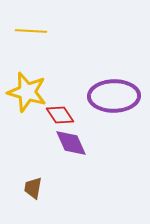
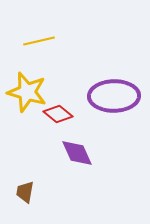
yellow line: moved 8 px right, 10 px down; rotated 16 degrees counterclockwise
red diamond: moved 2 px left, 1 px up; rotated 16 degrees counterclockwise
purple diamond: moved 6 px right, 10 px down
brown trapezoid: moved 8 px left, 4 px down
